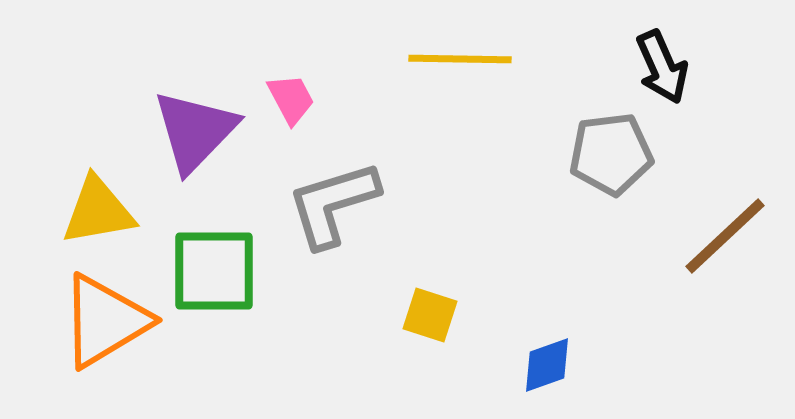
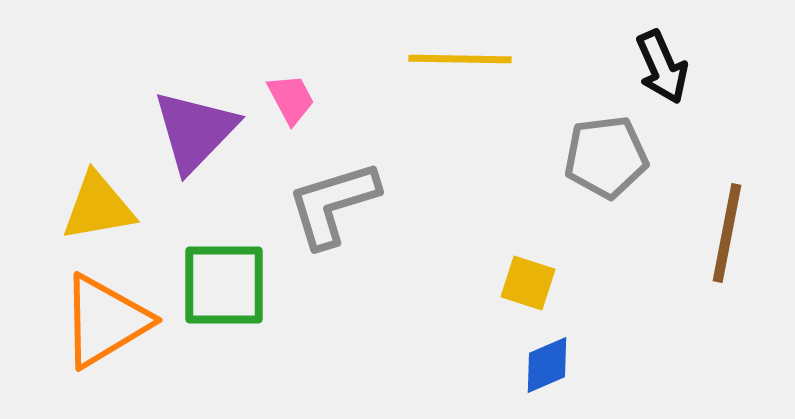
gray pentagon: moved 5 px left, 3 px down
yellow triangle: moved 4 px up
brown line: moved 2 px right, 3 px up; rotated 36 degrees counterclockwise
green square: moved 10 px right, 14 px down
yellow square: moved 98 px right, 32 px up
blue diamond: rotated 4 degrees counterclockwise
